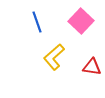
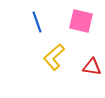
pink square: rotated 30 degrees counterclockwise
